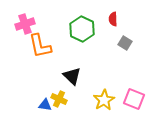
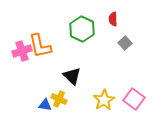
pink cross: moved 3 px left, 27 px down
gray square: rotated 16 degrees clockwise
pink square: rotated 15 degrees clockwise
